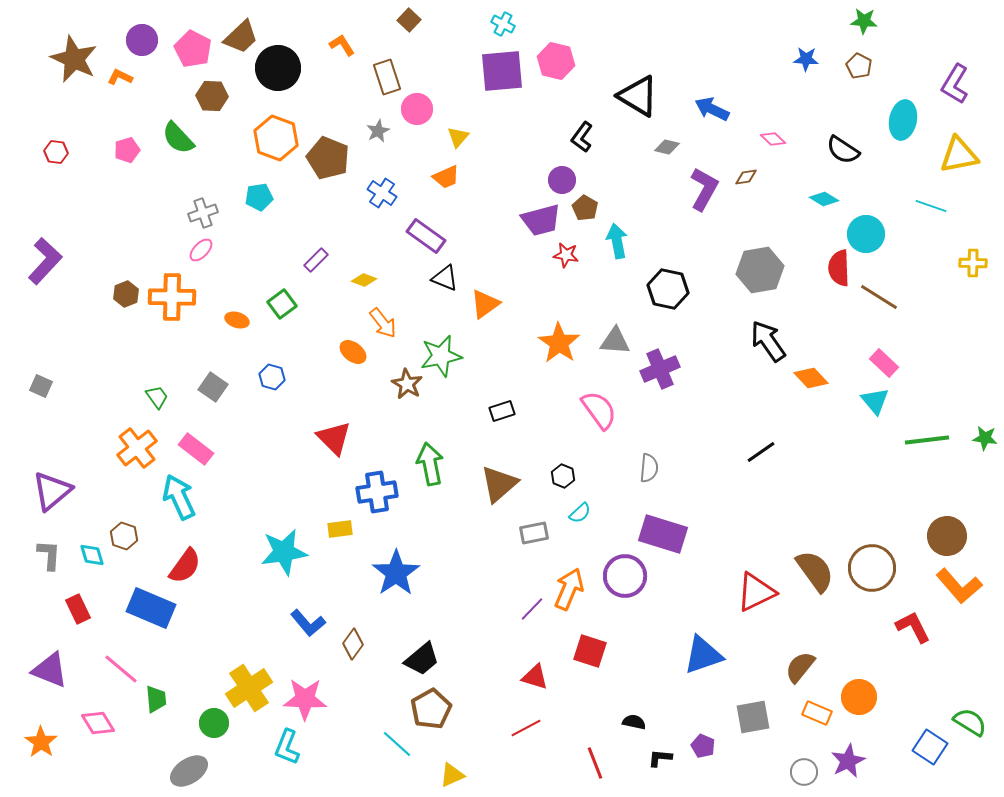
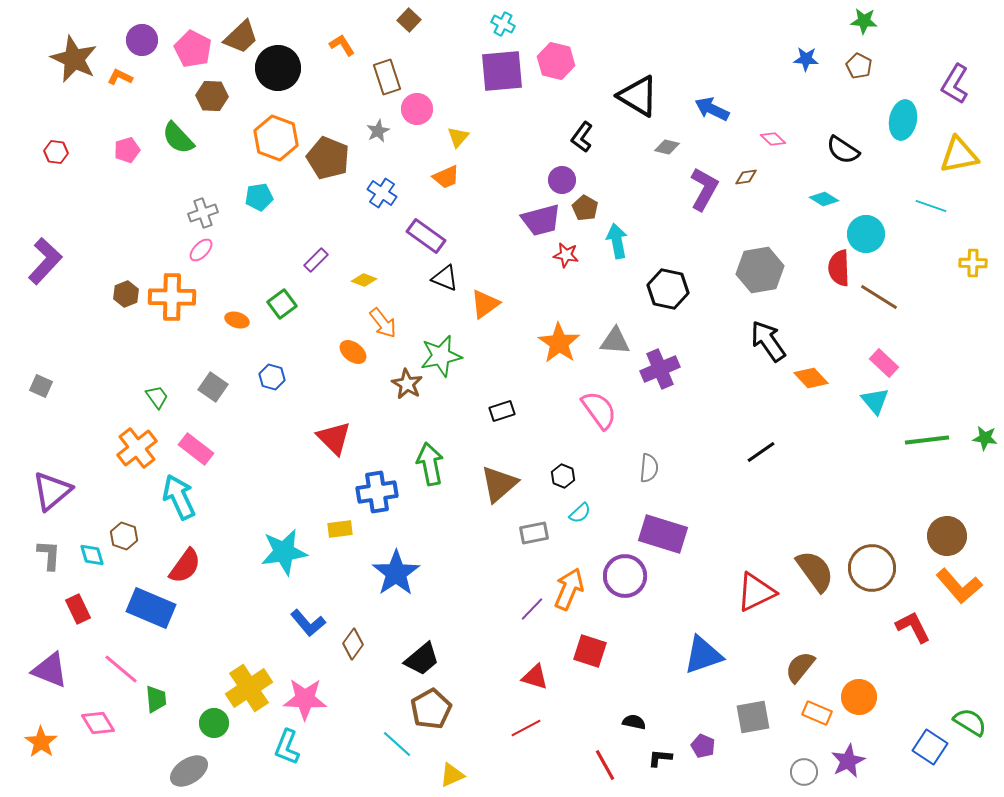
red line at (595, 763): moved 10 px right, 2 px down; rotated 8 degrees counterclockwise
